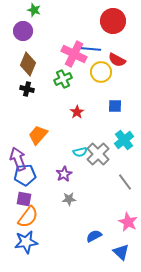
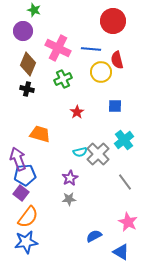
pink cross: moved 16 px left, 6 px up
red semicircle: rotated 48 degrees clockwise
orange trapezoid: moved 2 px right, 1 px up; rotated 65 degrees clockwise
purple star: moved 6 px right, 4 px down
purple square: moved 3 px left, 6 px up; rotated 28 degrees clockwise
blue triangle: rotated 12 degrees counterclockwise
